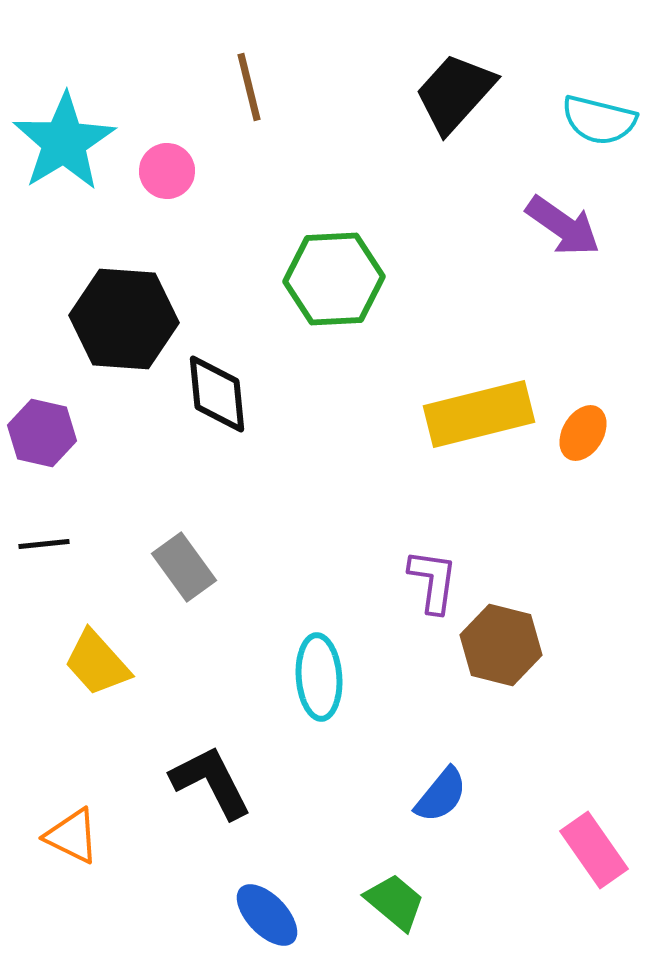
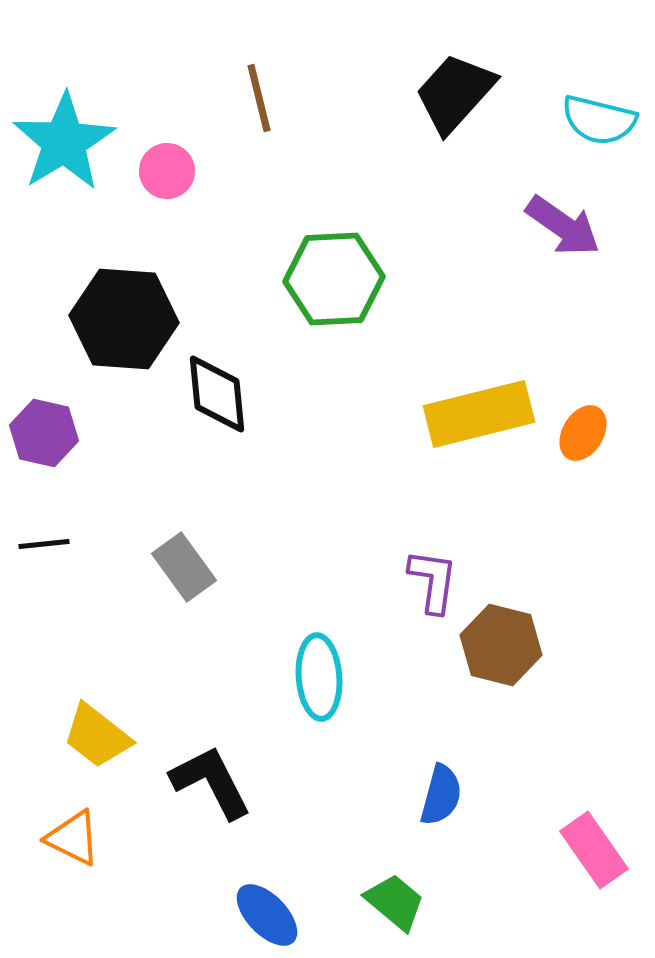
brown line: moved 10 px right, 11 px down
purple hexagon: moved 2 px right
yellow trapezoid: moved 73 px down; rotated 10 degrees counterclockwise
blue semicircle: rotated 24 degrees counterclockwise
orange triangle: moved 1 px right, 2 px down
